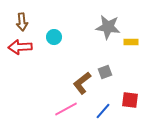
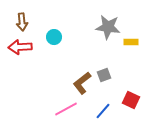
gray square: moved 1 px left, 3 px down
red square: moved 1 px right; rotated 18 degrees clockwise
